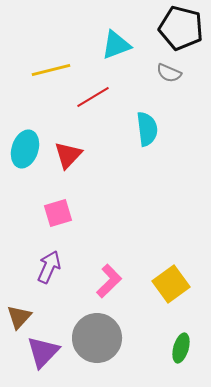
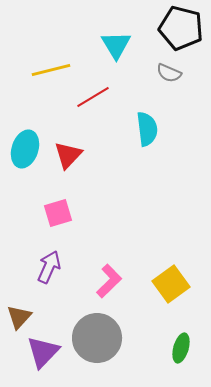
cyan triangle: rotated 40 degrees counterclockwise
